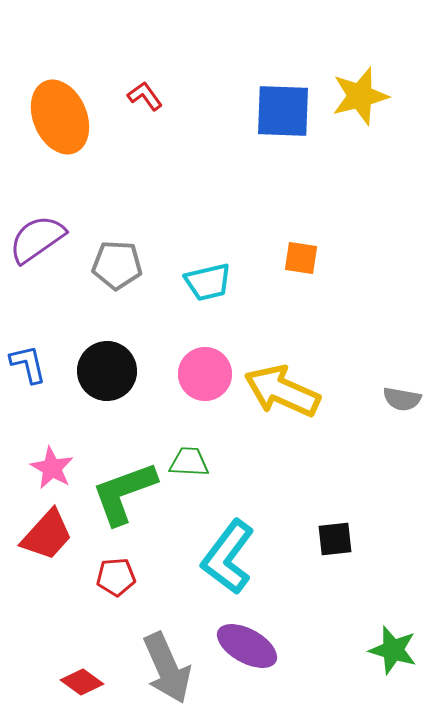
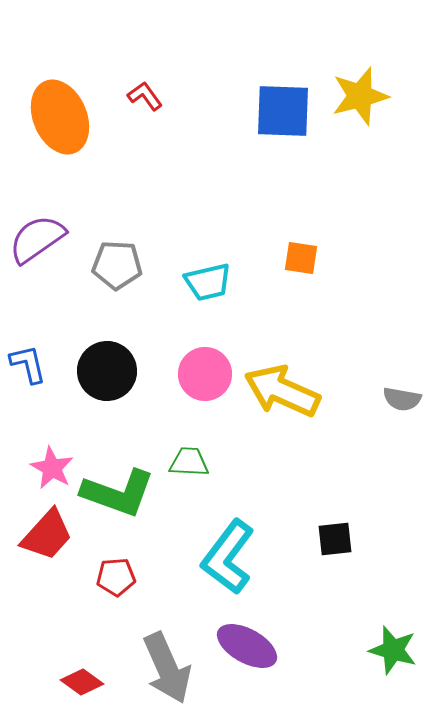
green L-shape: moved 6 px left; rotated 140 degrees counterclockwise
